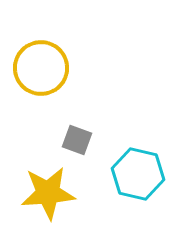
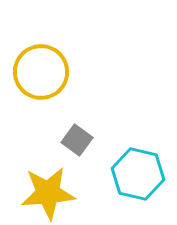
yellow circle: moved 4 px down
gray square: rotated 16 degrees clockwise
